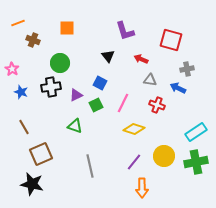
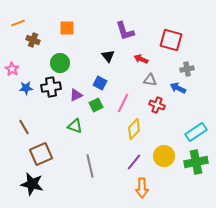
blue star: moved 5 px right, 4 px up; rotated 24 degrees counterclockwise
yellow diamond: rotated 65 degrees counterclockwise
